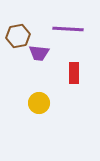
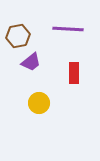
purple trapezoid: moved 8 px left, 9 px down; rotated 45 degrees counterclockwise
